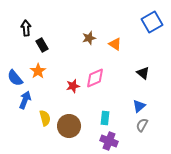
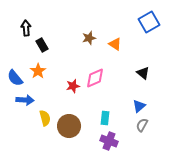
blue square: moved 3 px left
blue arrow: rotated 72 degrees clockwise
